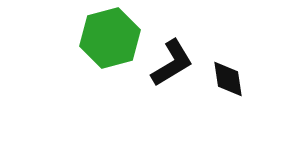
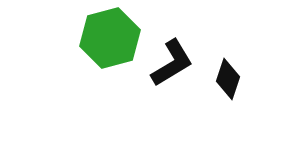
black diamond: rotated 27 degrees clockwise
